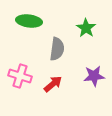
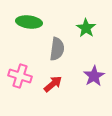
green ellipse: moved 1 px down
purple star: rotated 25 degrees counterclockwise
